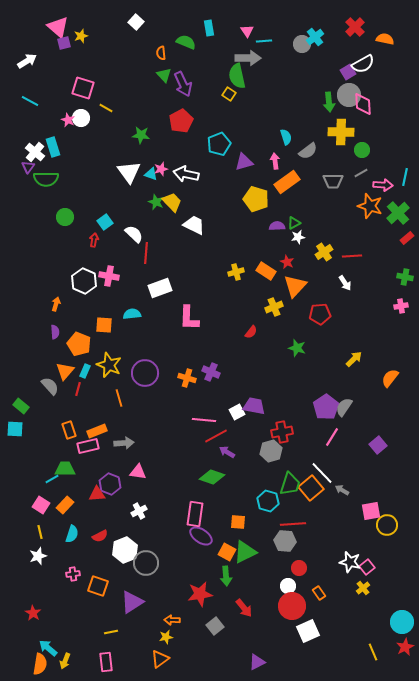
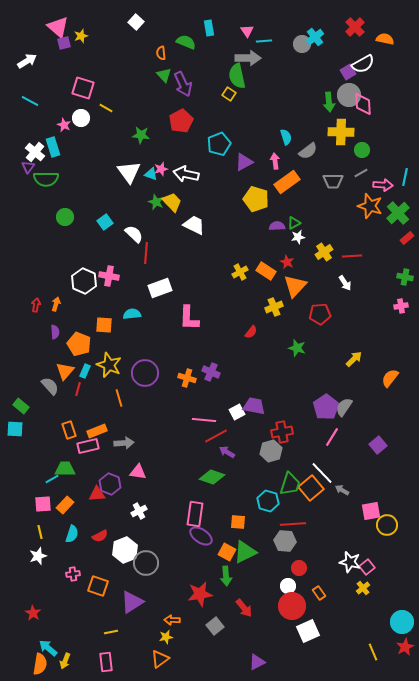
pink star at (68, 120): moved 4 px left, 5 px down
purple triangle at (244, 162): rotated 12 degrees counterclockwise
red arrow at (94, 240): moved 58 px left, 65 px down
yellow cross at (236, 272): moved 4 px right; rotated 14 degrees counterclockwise
pink square at (41, 505): moved 2 px right, 1 px up; rotated 36 degrees counterclockwise
